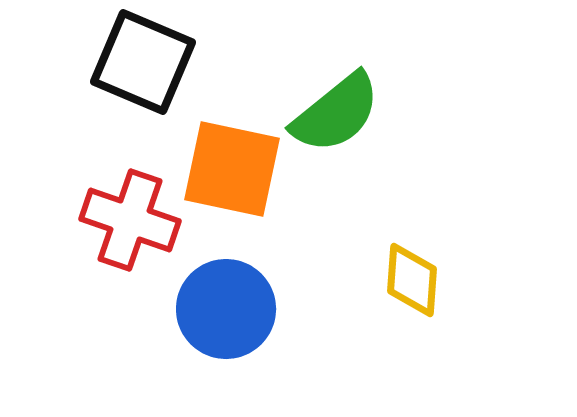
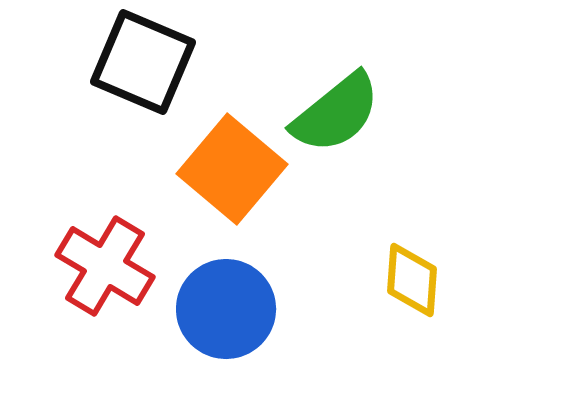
orange square: rotated 28 degrees clockwise
red cross: moved 25 px left, 46 px down; rotated 12 degrees clockwise
